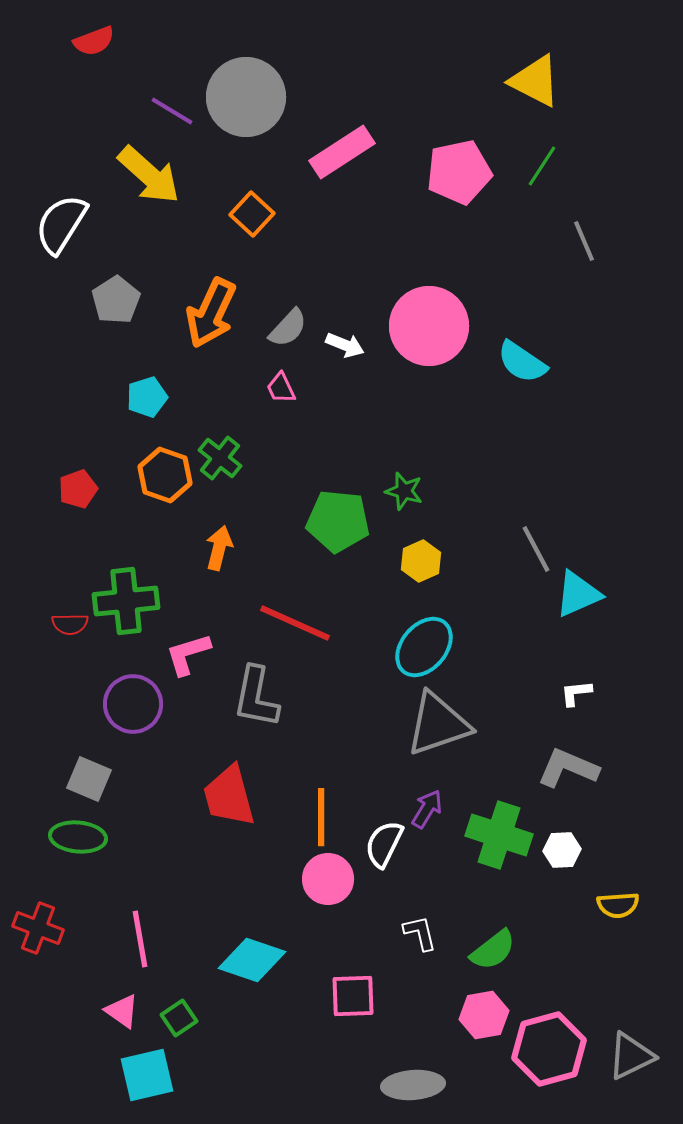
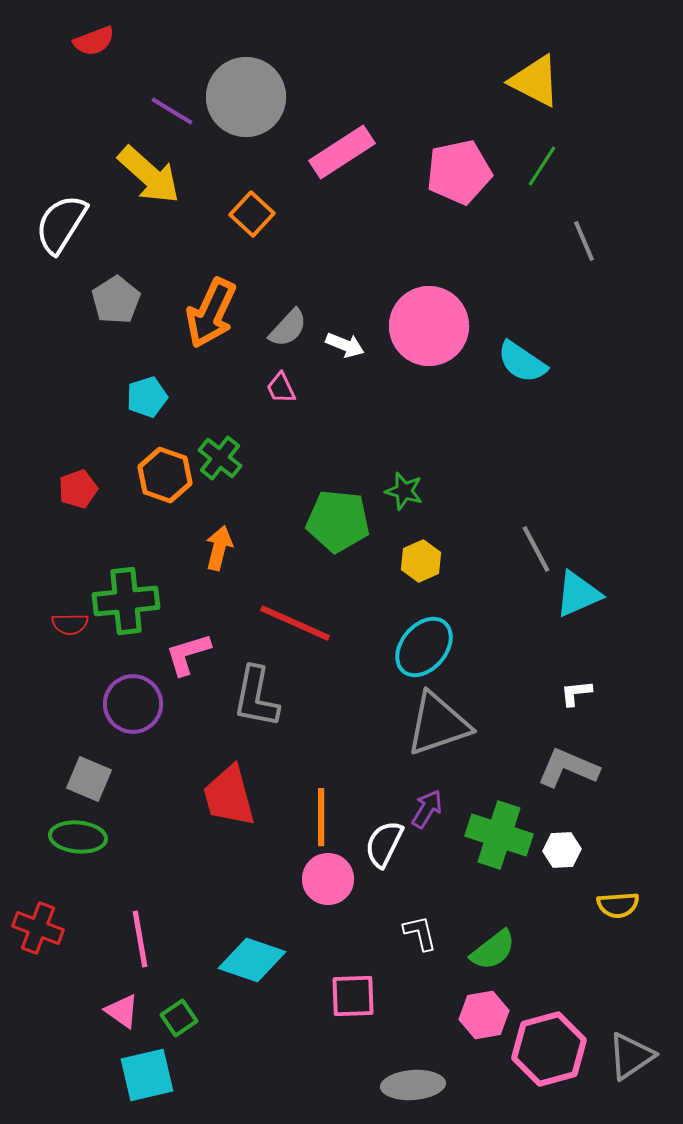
gray triangle at (631, 1056): rotated 8 degrees counterclockwise
